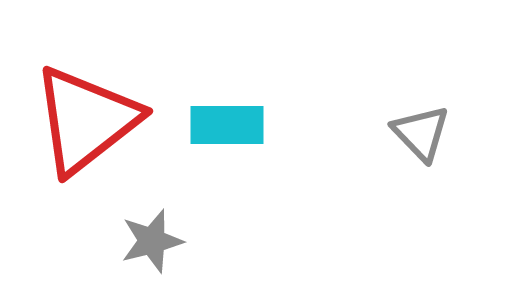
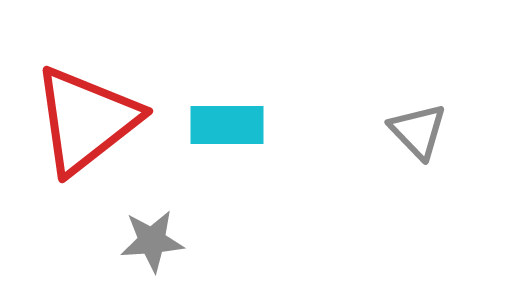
gray triangle: moved 3 px left, 2 px up
gray star: rotated 10 degrees clockwise
